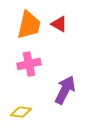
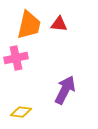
red triangle: rotated 24 degrees counterclockwise
pink cross: moved 13 px left, 6 px up
